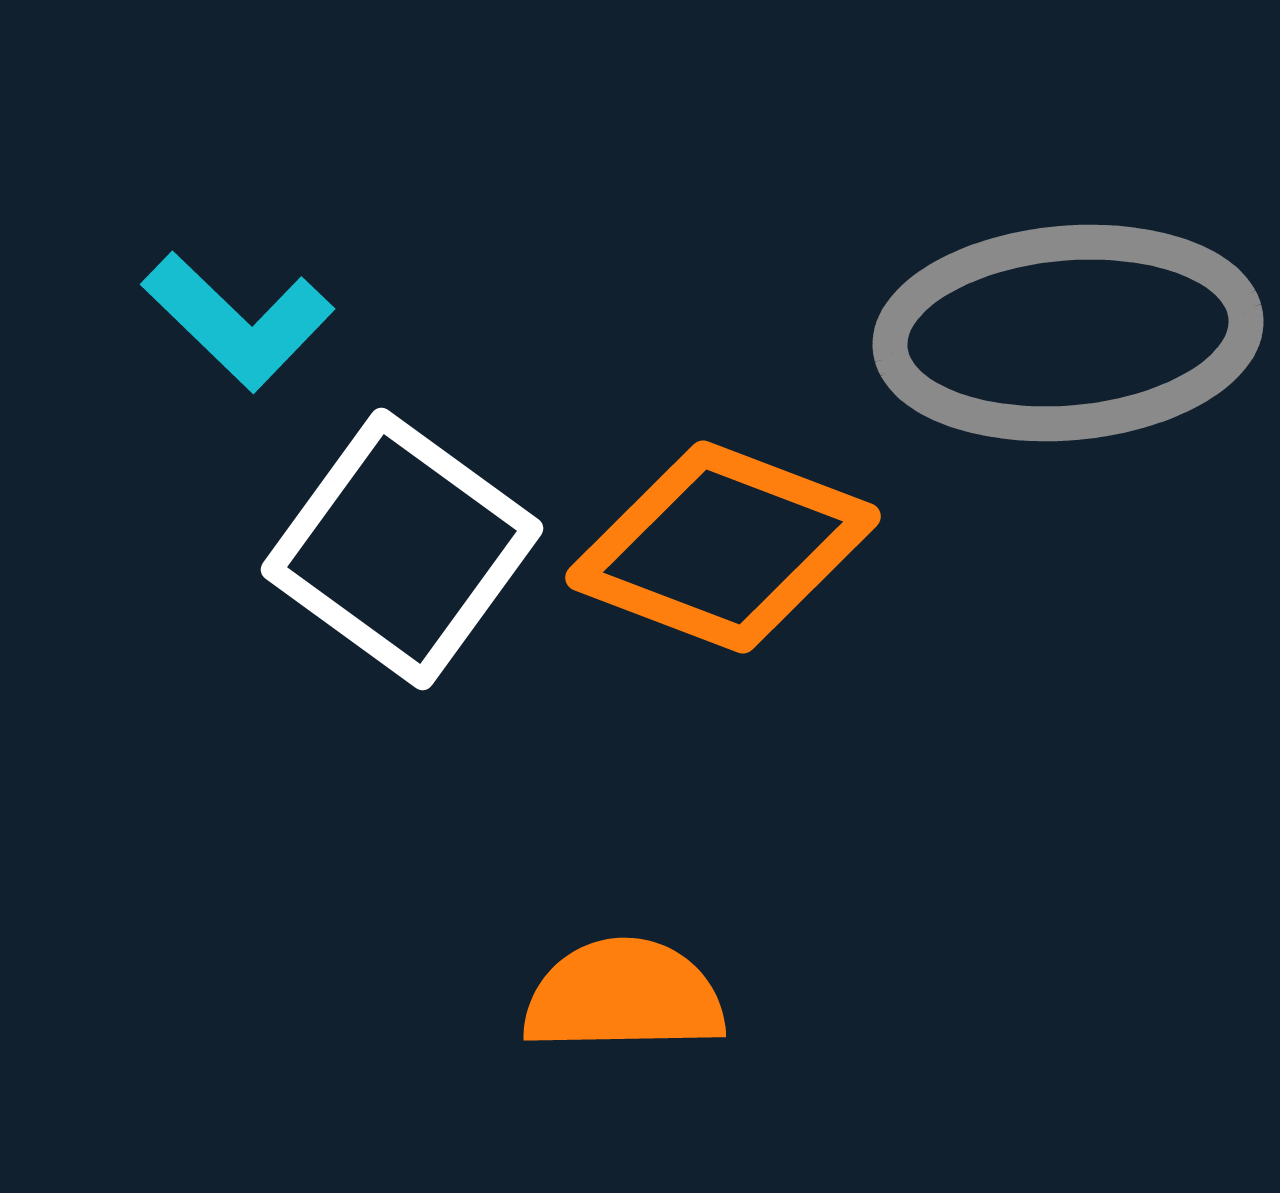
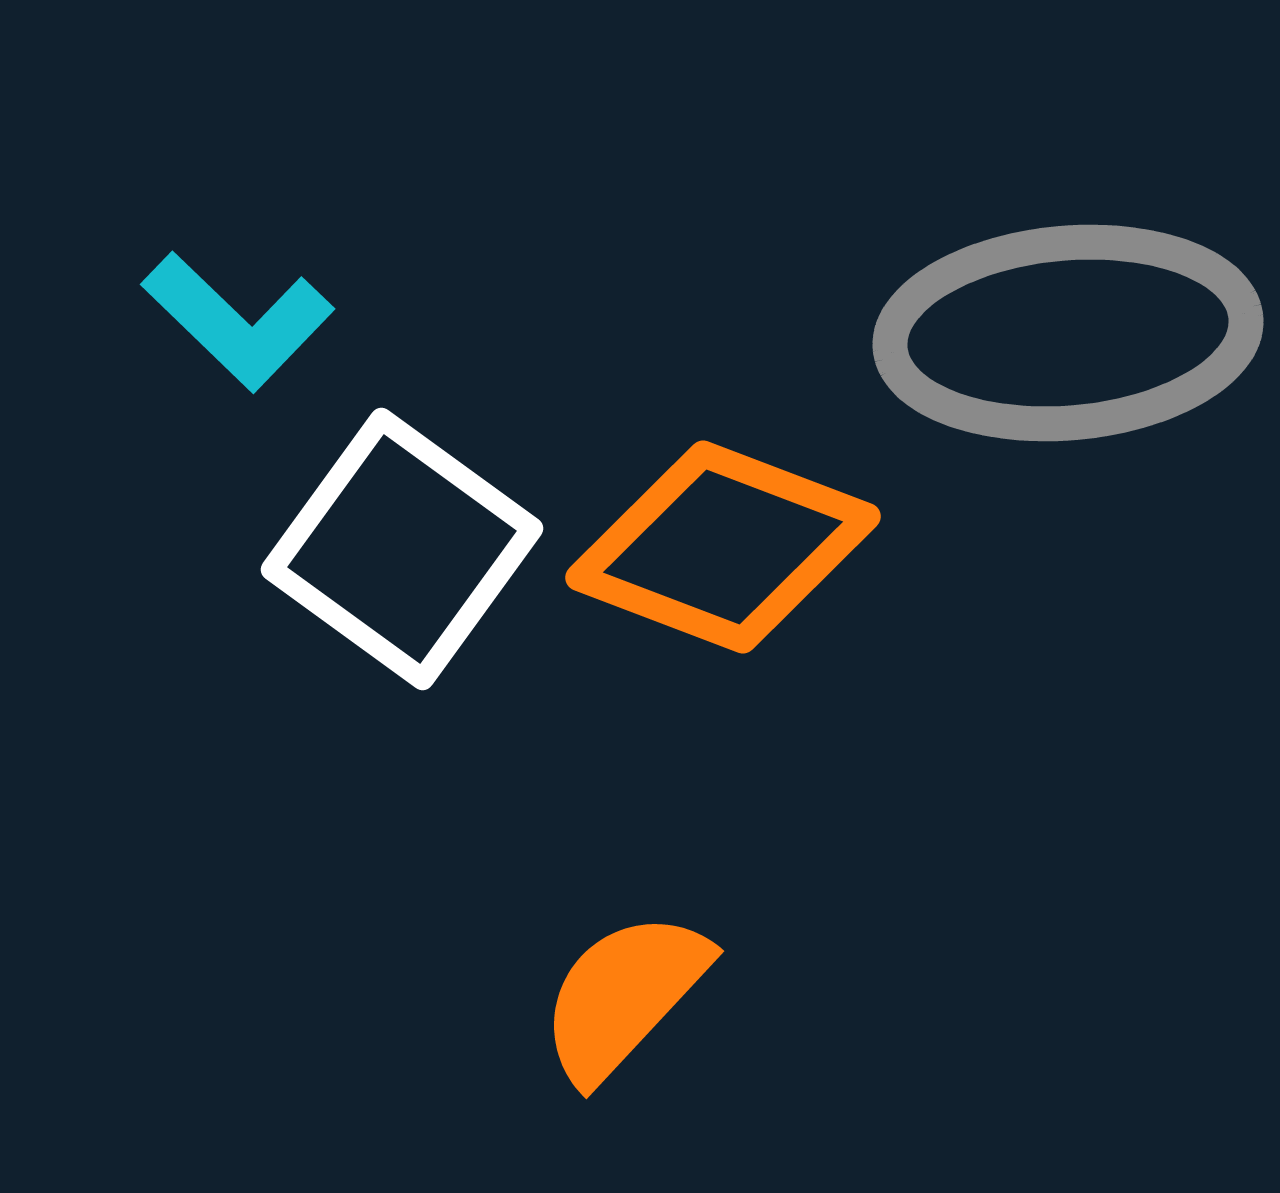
orange semicircle: rotated 46 degrees counterclockwise
